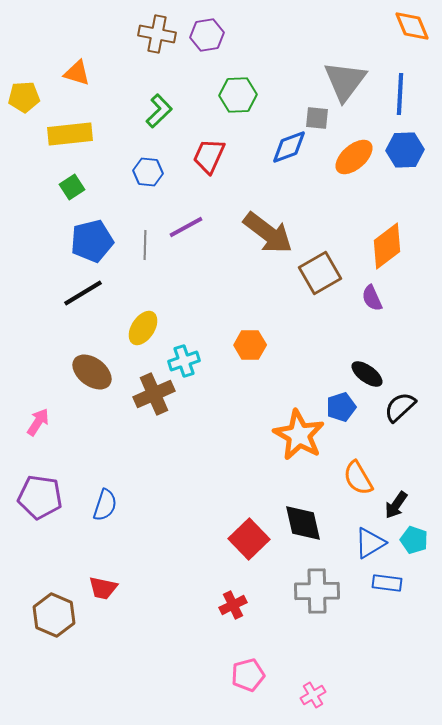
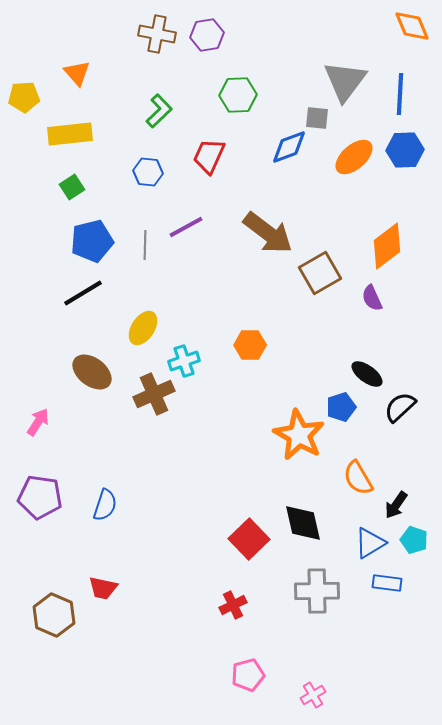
orange triangle at (77, 73): rotated 32 degrees clockwise
